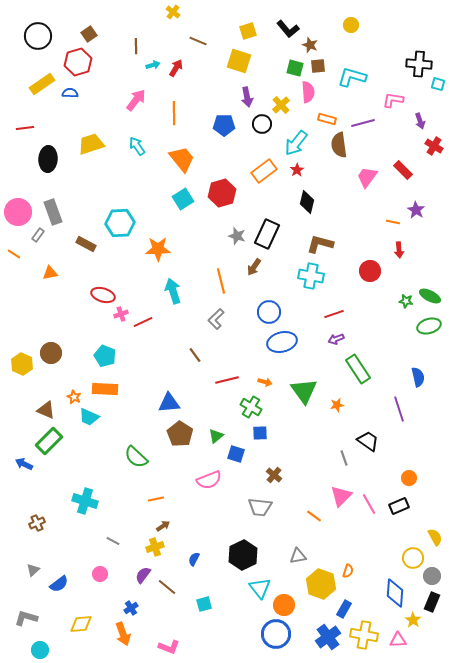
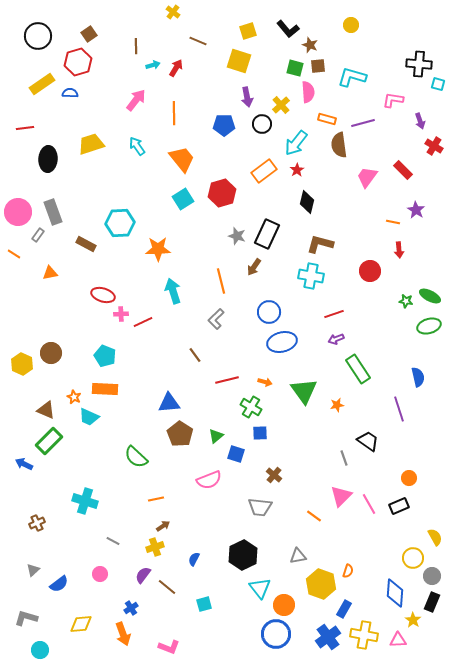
pink cross at (121, 314): rotated 16 degrees clockwise
